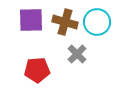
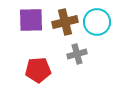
brown cross: rotated 30 degrees counterclockwise
gray cross: rotated 30 degrees clockwise
red pentagon: moved 1 px right
